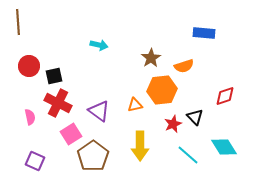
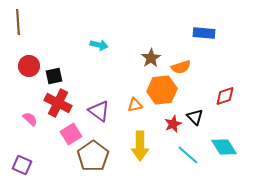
orange semicircle: moved 3 px left, 1 px down
pink semicircle: moved 2 px down; rotated 35 degrees counterclockwise
purple square: moved 13 px left, 4 px down
